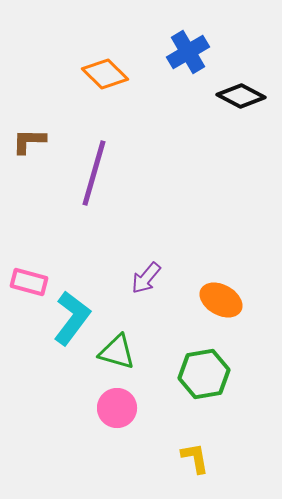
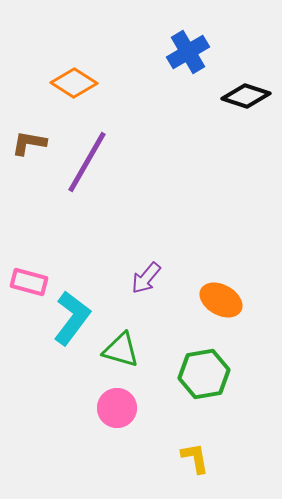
orange diamond: moved 31 px left, 9 px down; rotated 12 degrees counterclockwise
black diamond: moved 5 px right; rotated 9 degrees counterclockwise
brown L-shape: moved 2 px down; rotated 9 degrees clockwise
purple line: moved 7 px left, 11 px up; rotated 14 degrees clockwise
green triangle: moved 4 px right, 2 px up
